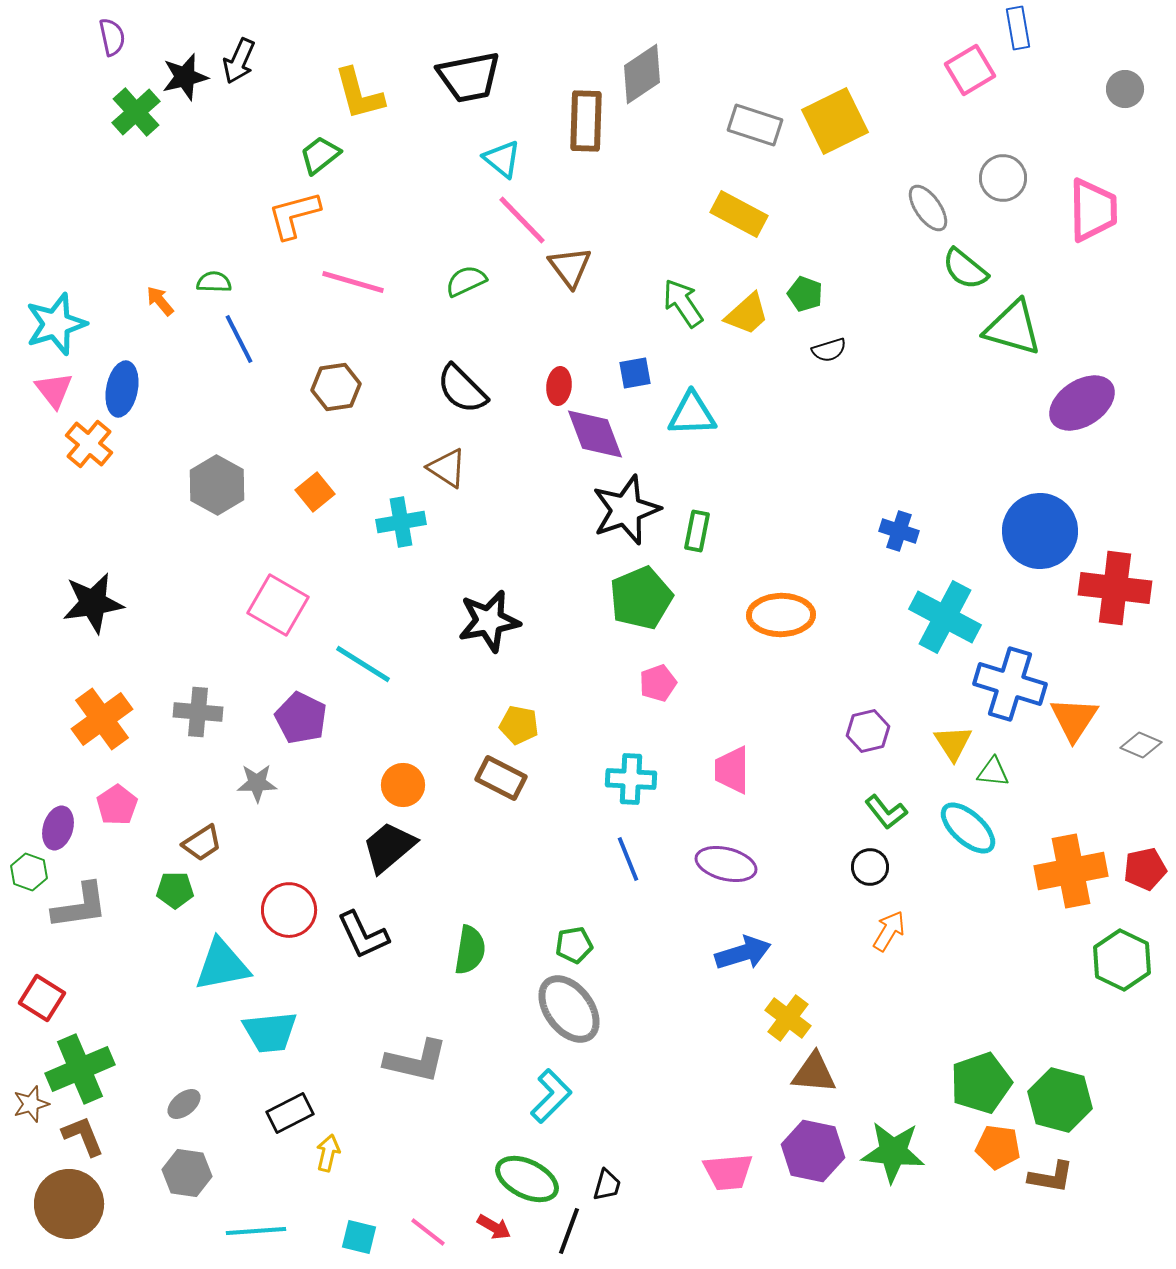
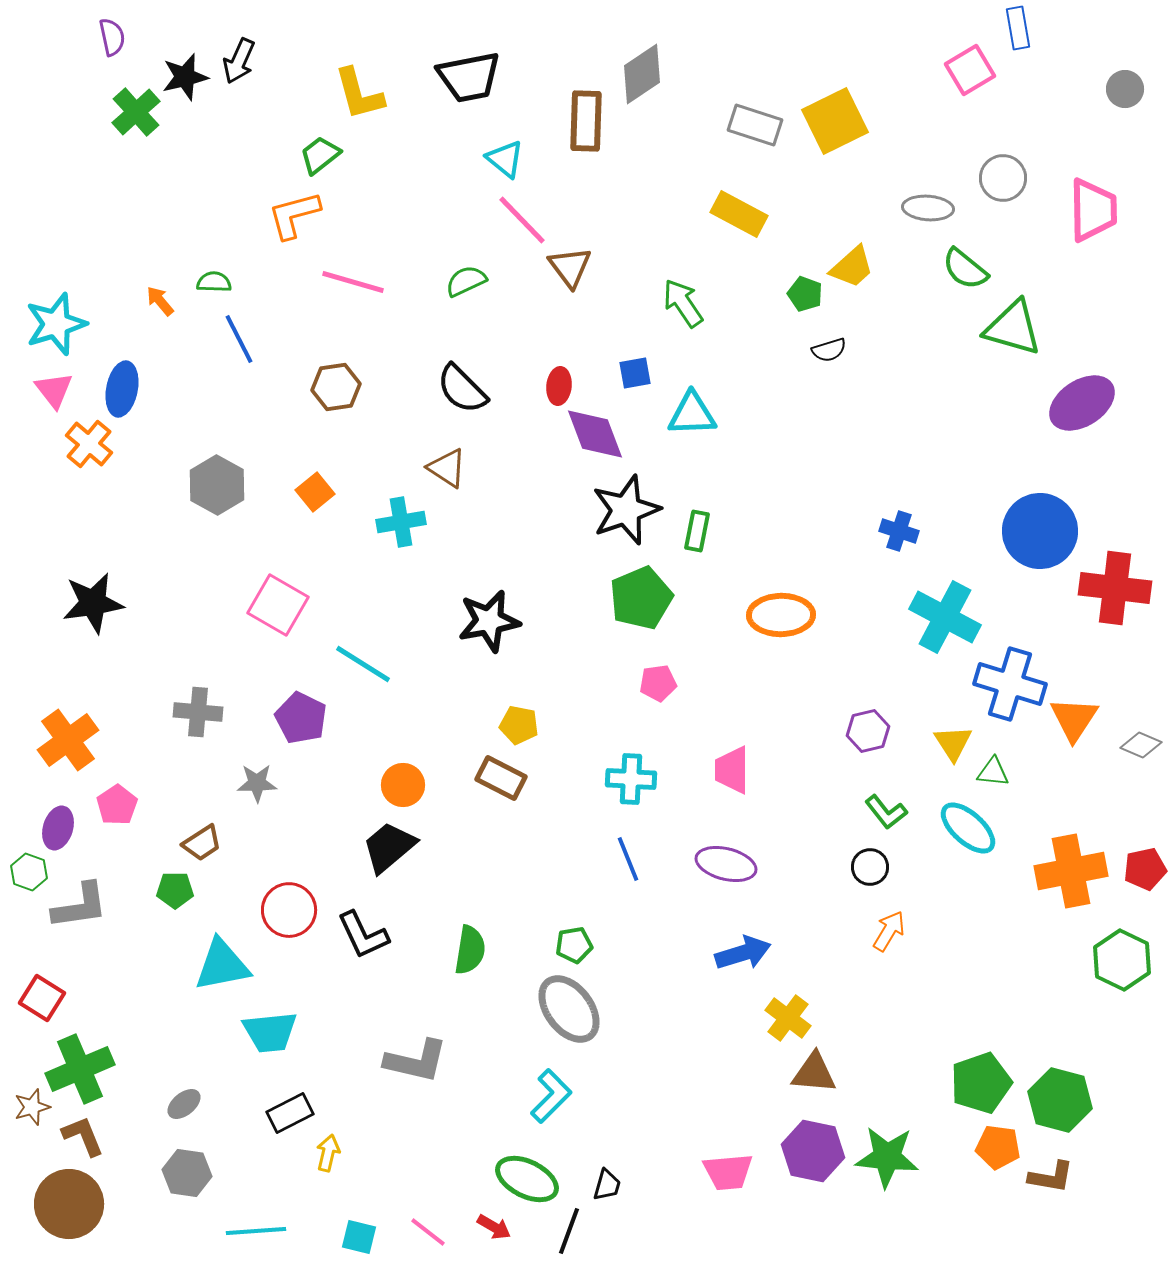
cyan triangle at (502, 159): moved 3 px right
gray ellipse at (928, 208): rotated 51 degrees counterclockwise
yellow trapezoid at (747, 314): moved 105 px right, 47 px up
pink pentagon at (658, 683): rotated 12 degrees clockwise
orange cross at (102, 719): moved 34 px left, 21 px down
brown star at (31, 1104): moved 1 px right, 3 px down
green star at (893, 1152): moved 6 px left, 5 px down
